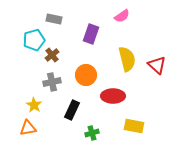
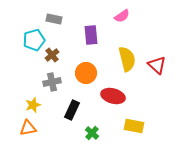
purple rectangle: moved 1 px down; rotated 24 degrees counterclockwise
orange circle: moved 2 px up
red ellipse: rotated 15 degrees clockwise
yellow star: moved 1 px left; rotated 21 degrees clockwise
green cross: rotated 32 degrees counterclockwise
